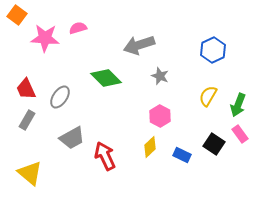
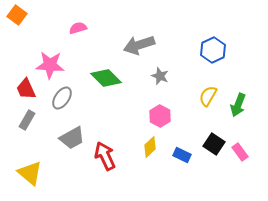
pink star: moved 5 px right, 27 px down
gray ellipse: moved 2 px right, 1 px down
pink rectangle: moved 18 px down
